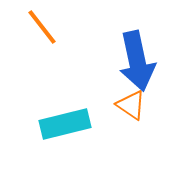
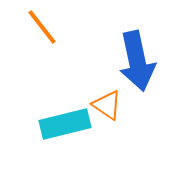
orange triangle: moved 24 px left
